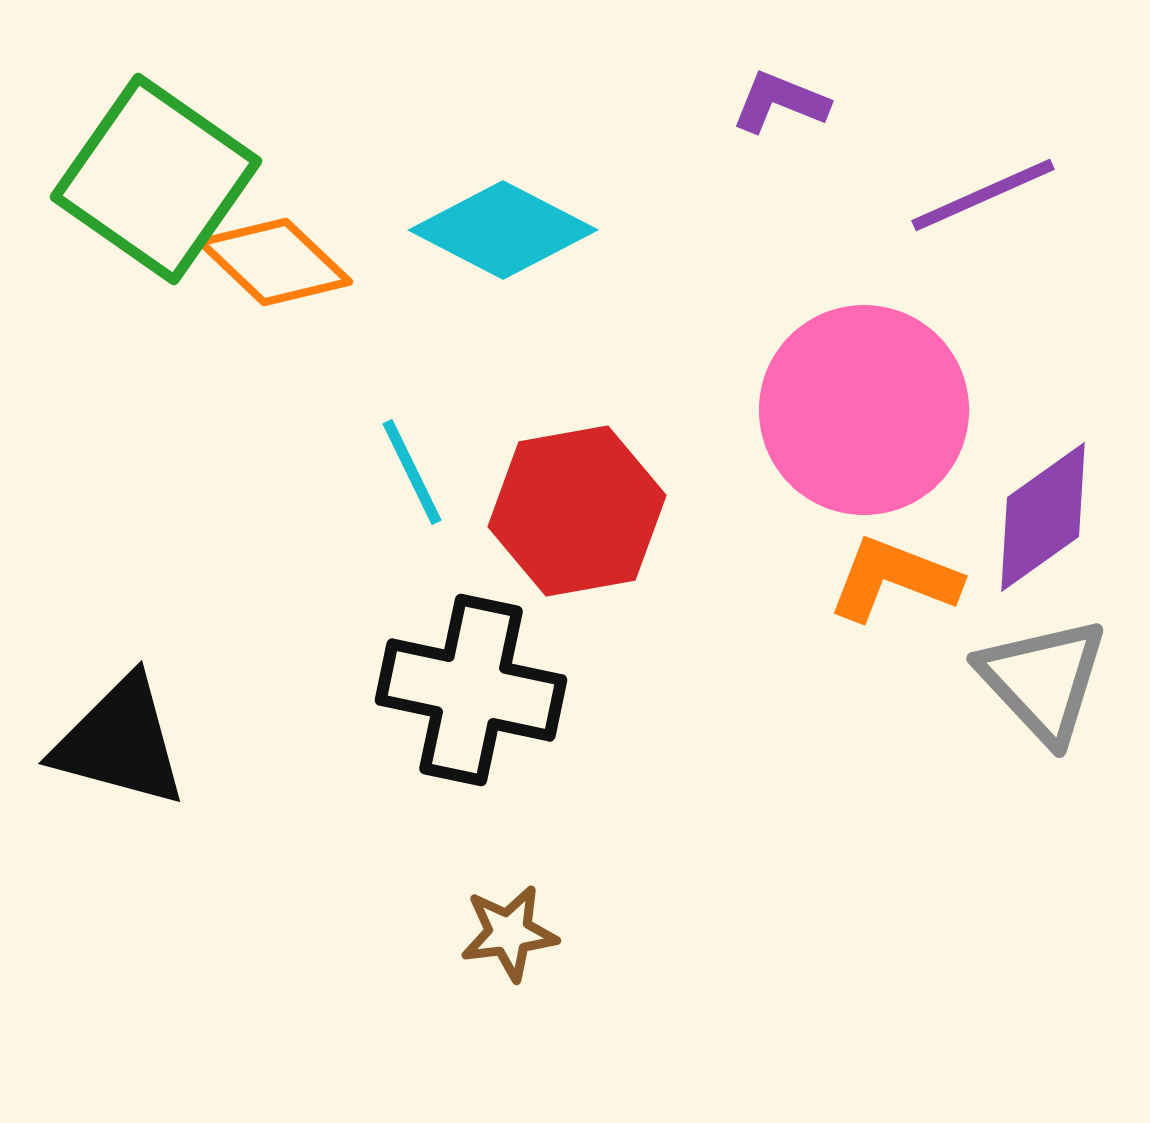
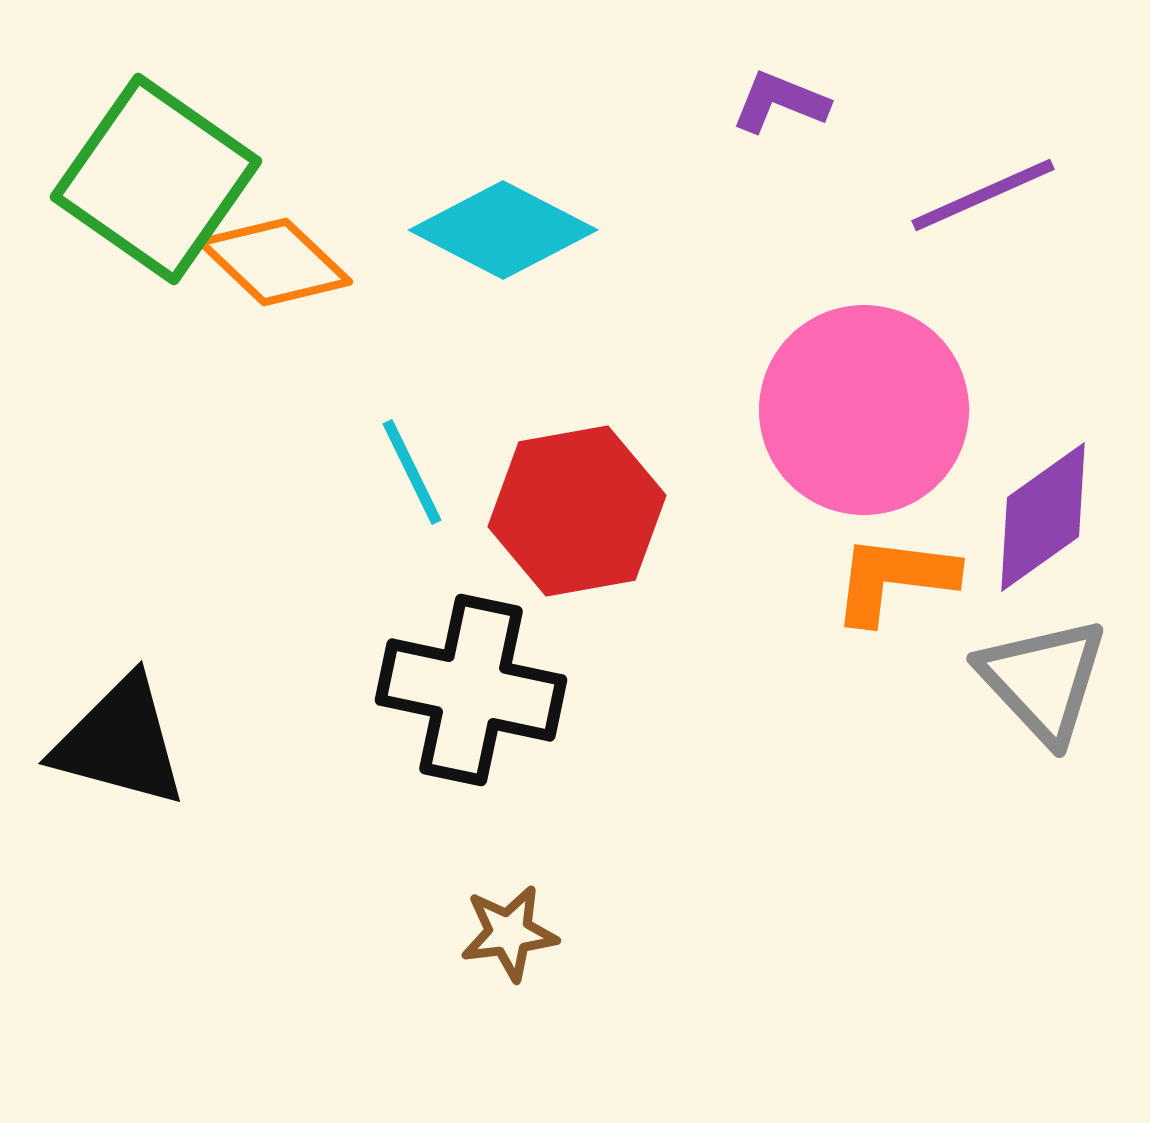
orange L-shape: rotated 14 degrees counterclockwise
